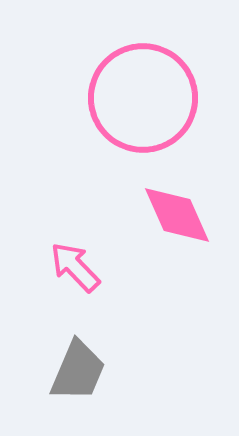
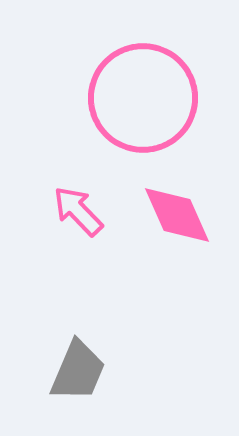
pink arrow: moved 3 px right, 56 px up
